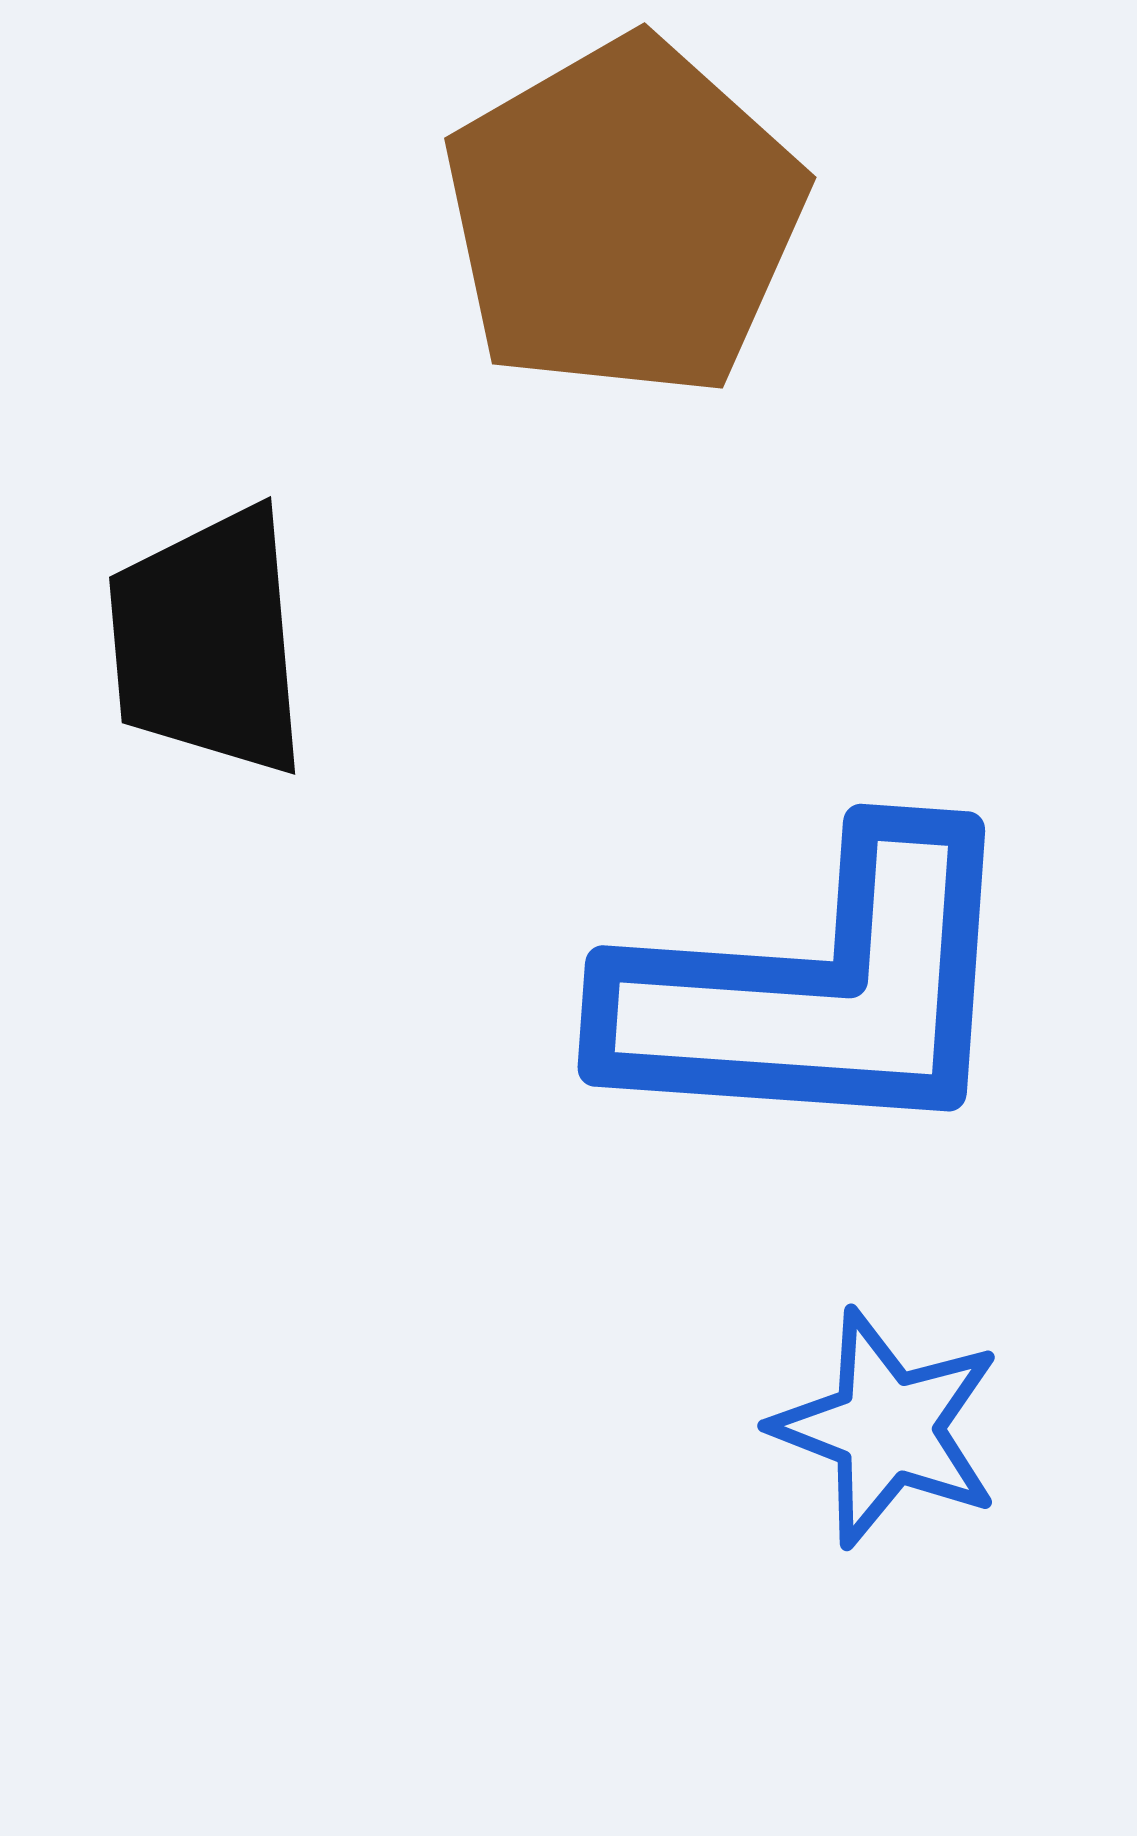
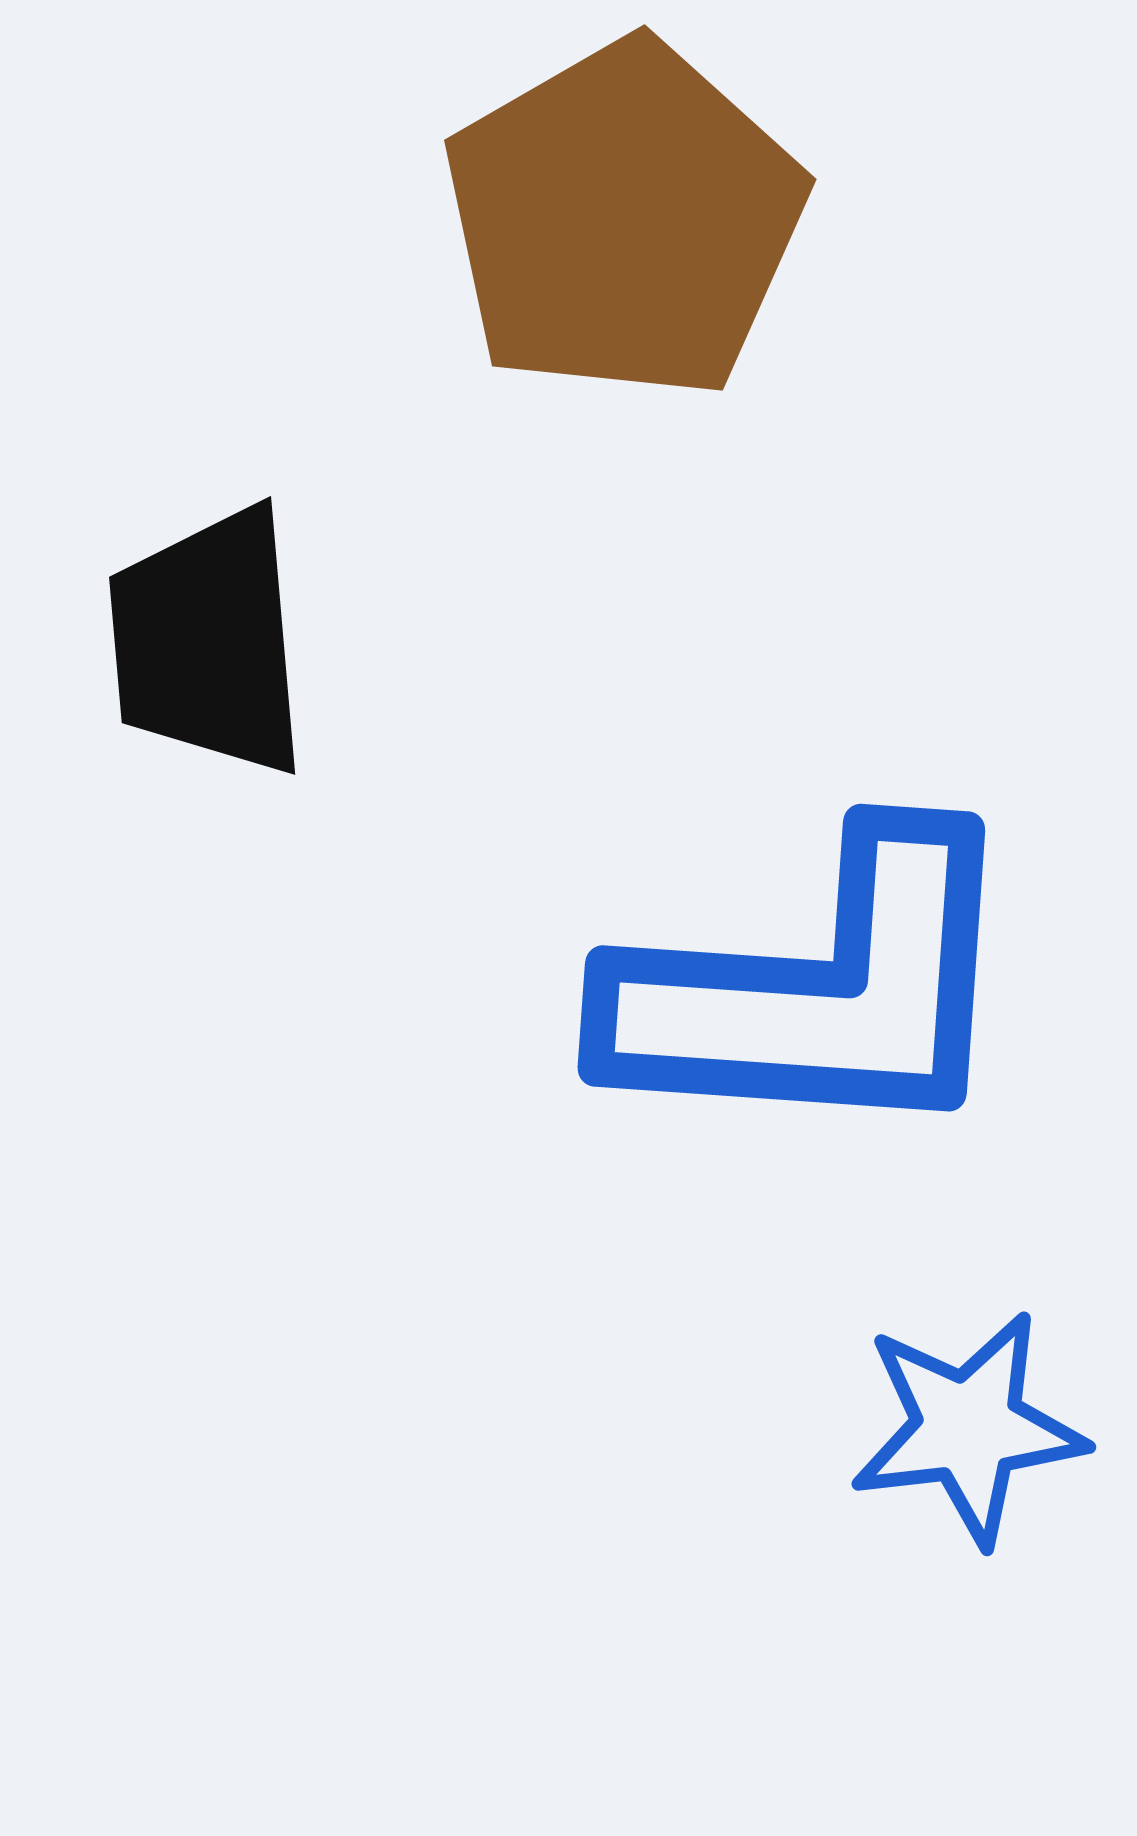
brown pentagon: moved 2 px down
blue star: moved 81 px right; rotated 28 degrees counterclockwise
